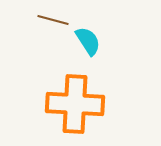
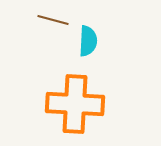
cyan semicircle: rotated 36 degrees clockwise
